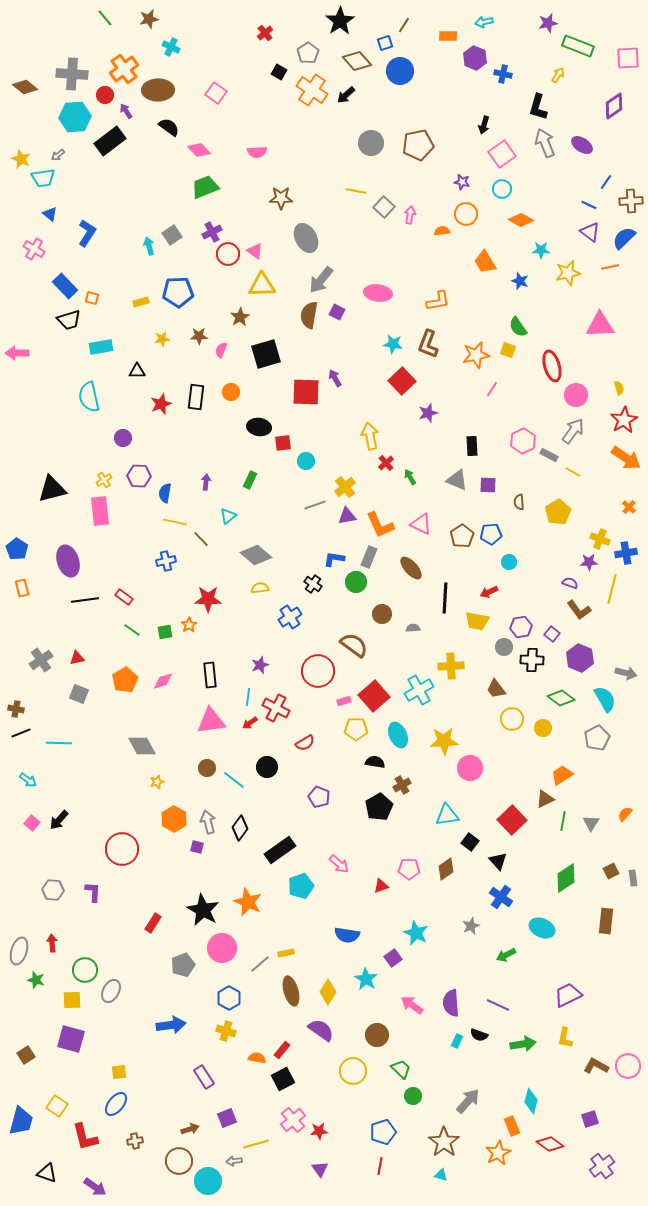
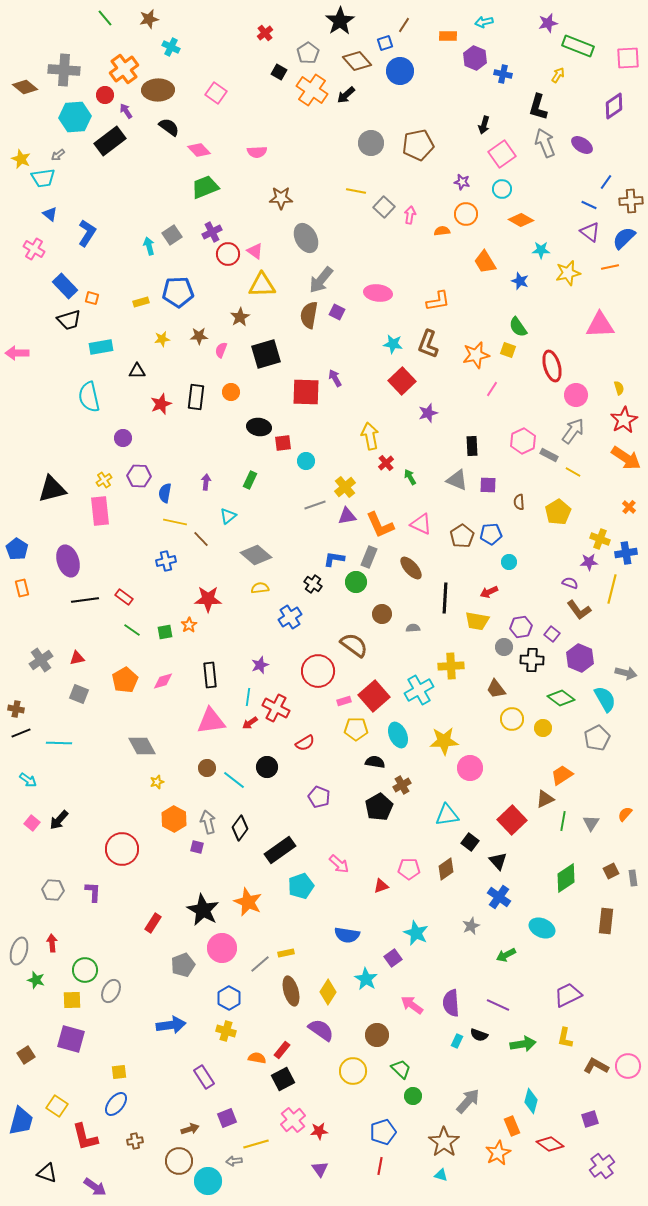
gray cross at (72, 74): moved 8 px left, 4 px up
blue cross at (501, 897): moved 2 px left
